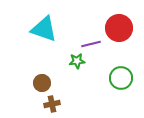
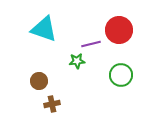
red circle: moved 2 px down
green circle: moved 3 px up
brown circle: moved 3 px left, 2 px up
